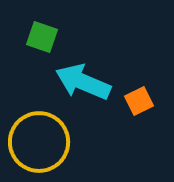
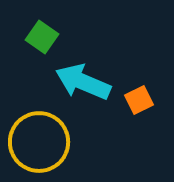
green square: rotated 16 degrees clockwise
orange square: moved 1 px up
